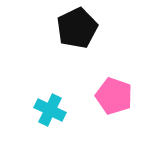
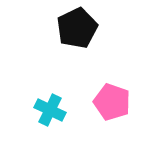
pink pentagon: moved 2 px left, 6 px down
